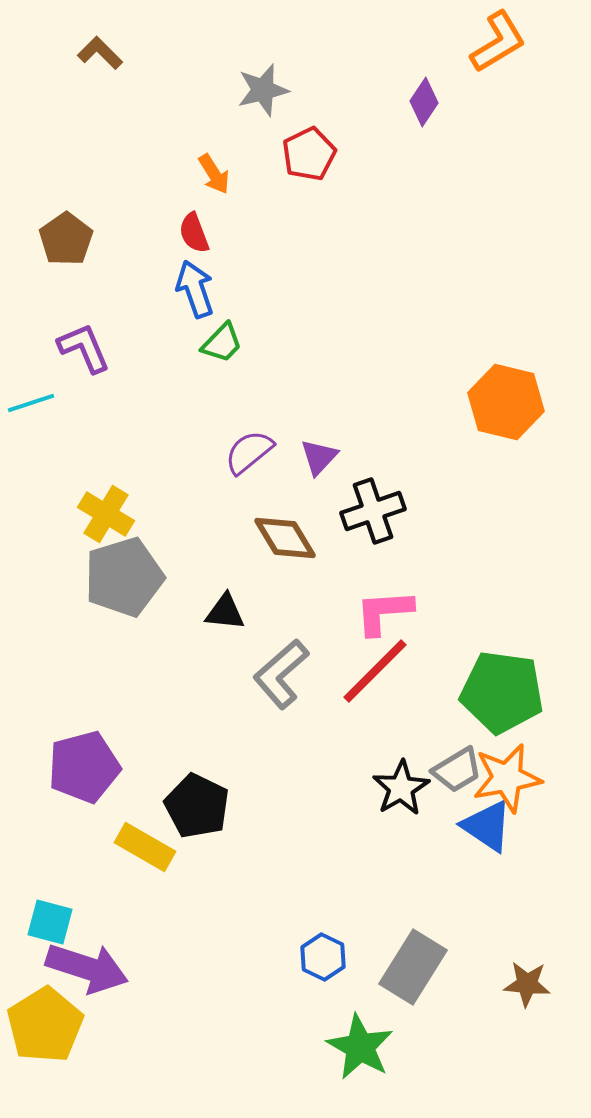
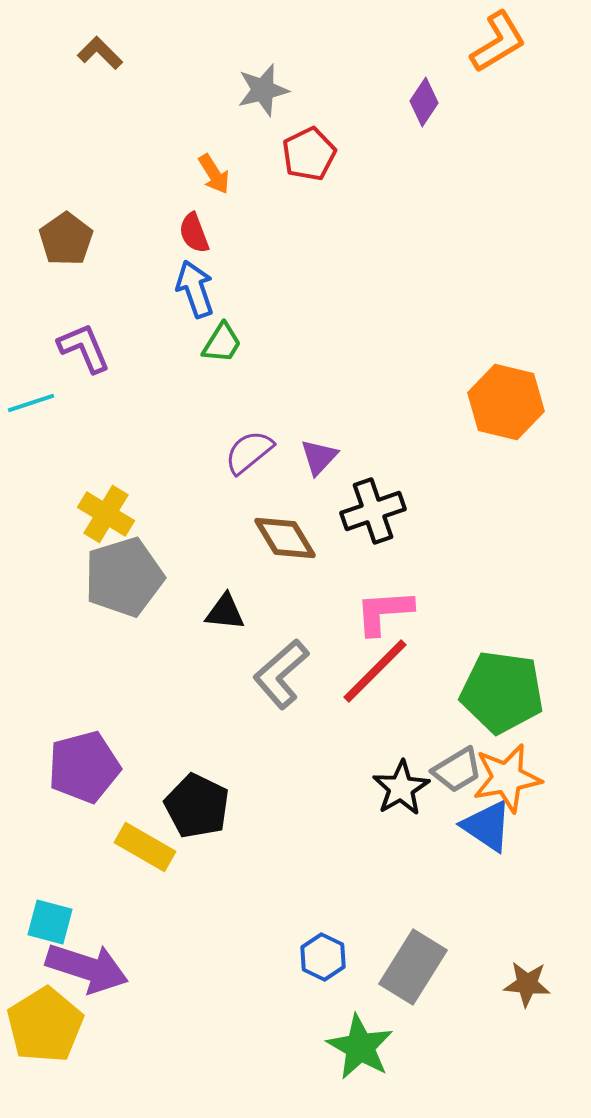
green trapezoid: rotated 12 degrees counterclockwise
